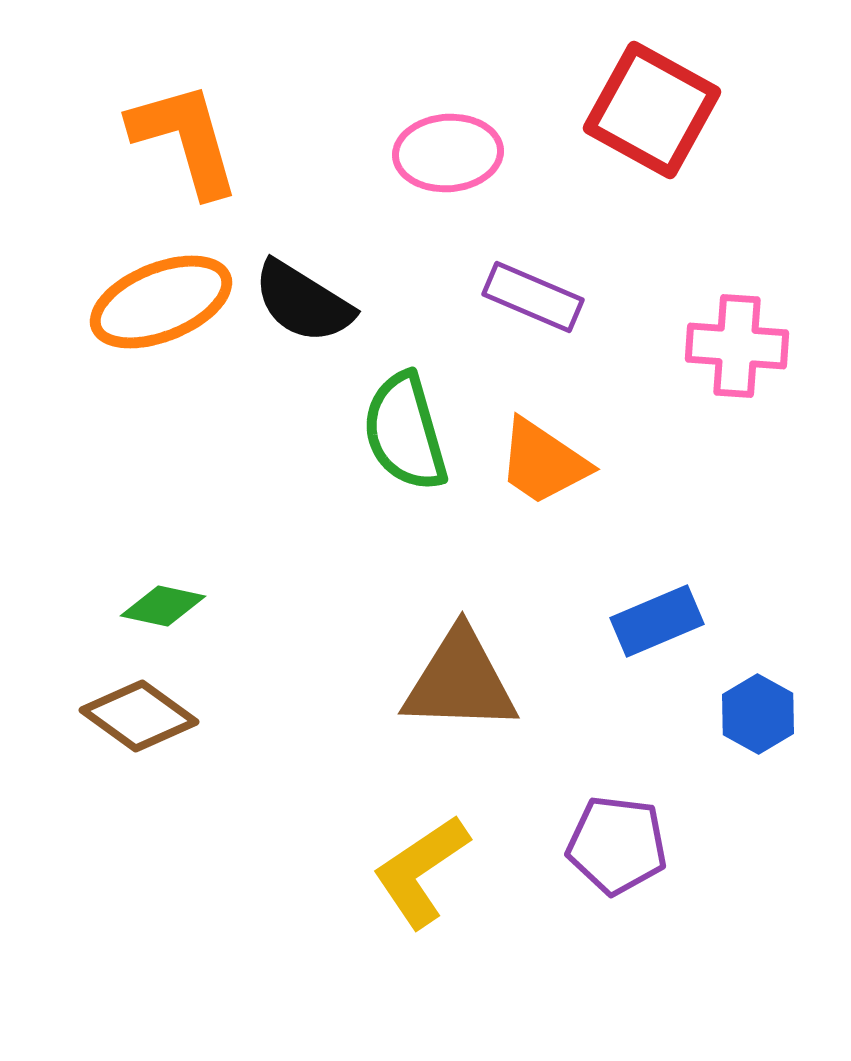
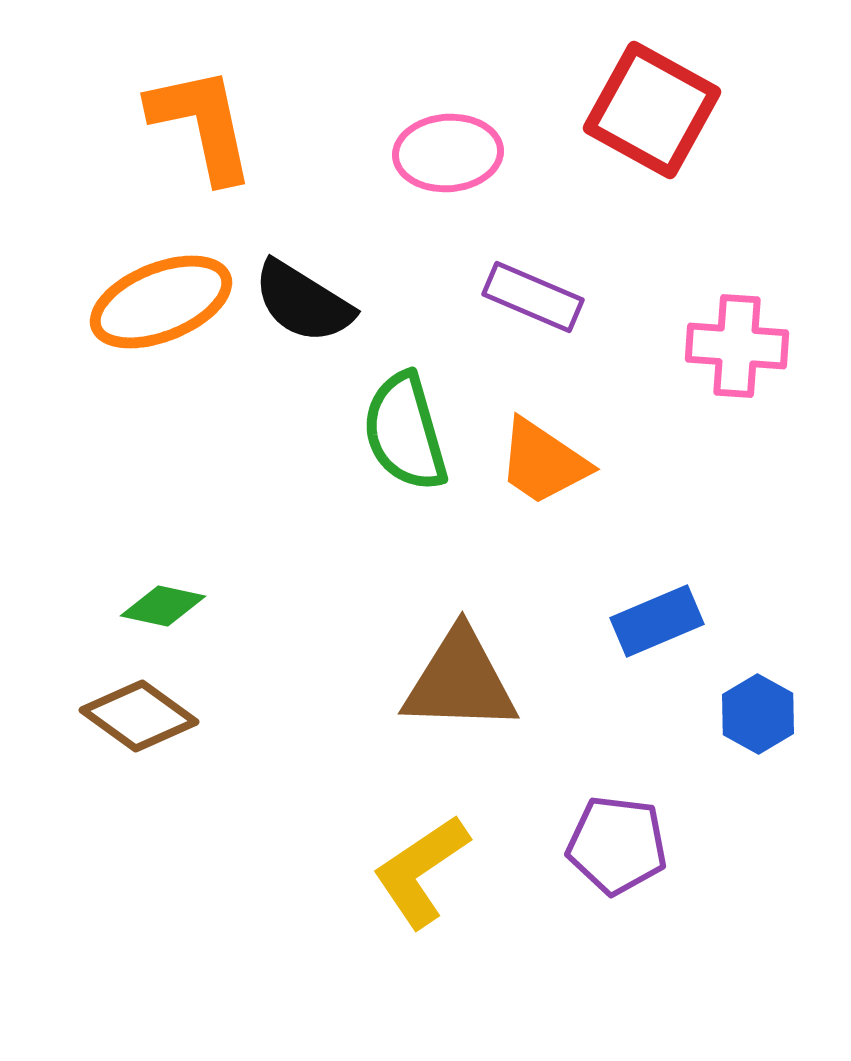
orange L-shape: moved 17 px right, 15 px up; rotated 4 degrees clockwise
